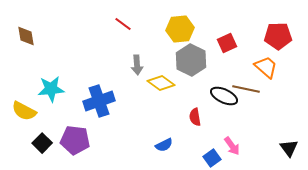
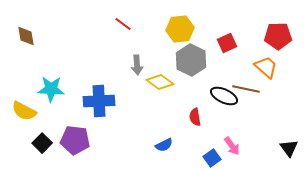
yellow diamond: moved 1 px left, 1 px up
cyan star: rotated 8 degrees clockwise
blue cross: rotated 16 degrees clockwise
